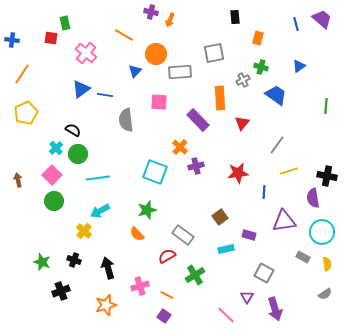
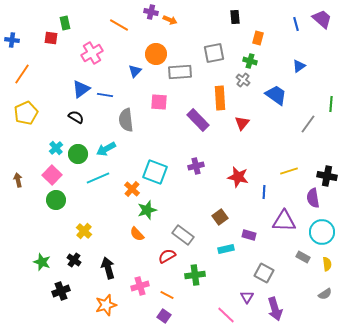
orange arrow at (170, 20): rotated 88 degrees counterclockwise
orange line at (124, 35): moved 5 px left, 10 px up
pink cross at (86, 53): moved 6 px right; rotated 20 degrees clockwise
green cross at (261, 67): moved 11 px left, 6 px up
gray cross at (243, 80): rotated 24 degrees counterclockwise
green line at (326, 106): moved 5 px right, 2 px up
black semicircle at (73, 130): moved 3 px right, 13 px up
gray line at (277, 145): moved 31 px right, 21 px up
orange cross at (180, 147): moved 48 px left, 42 px down
red star at (238, 173): moved 4 px down; rotated 20 degrees clockwise
cyan line at (98, 178): rotated 15 degrees counterclockwise
green circle at (54, 201): moved 2 px right, 1 px up
cyan arrow at (100, 211): moved 6 px right, 62 px up
purple triangle at (284, 221): rotated 10 degrees clockwise
black cross at (74, 260): rotated 16 degrees clockwise
green cross at (195, 275): rotated 24 degrees clockwise
